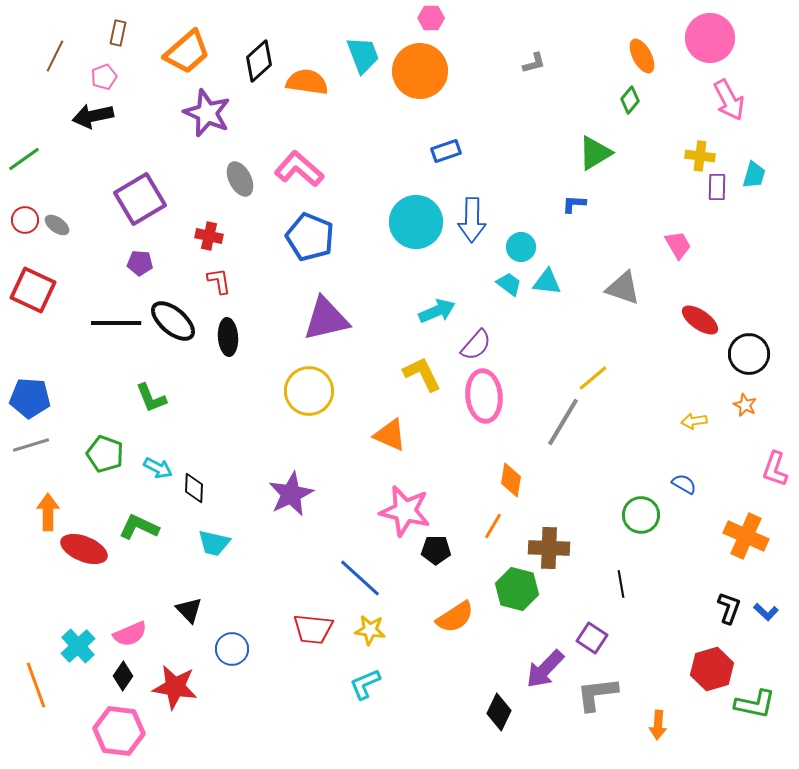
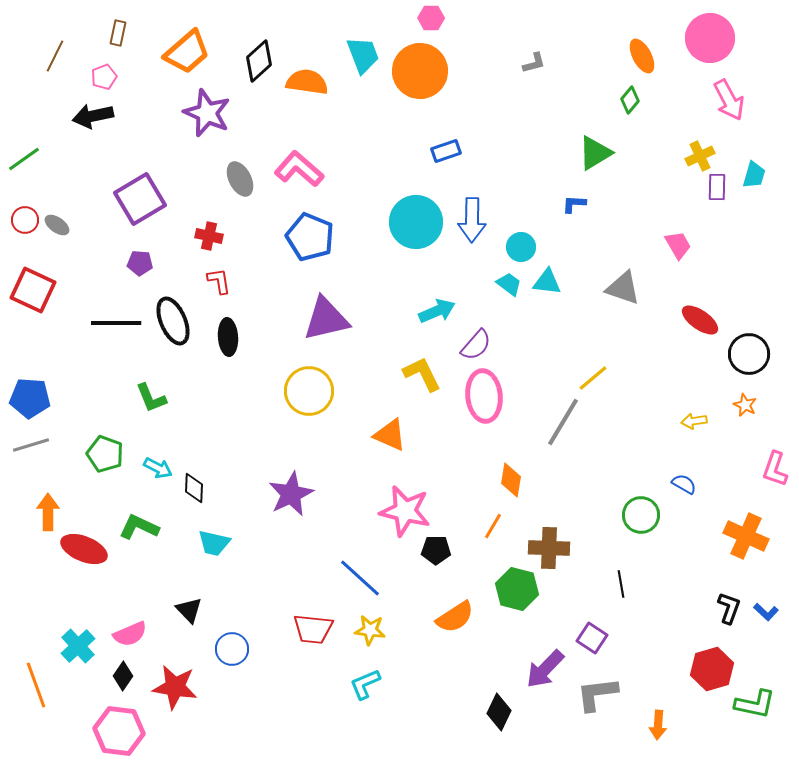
yellow cross at (700, 156): rotated 32 degrees counterclockwise
black ellipse at (173, 321): rotated 27 degrees clockwise
